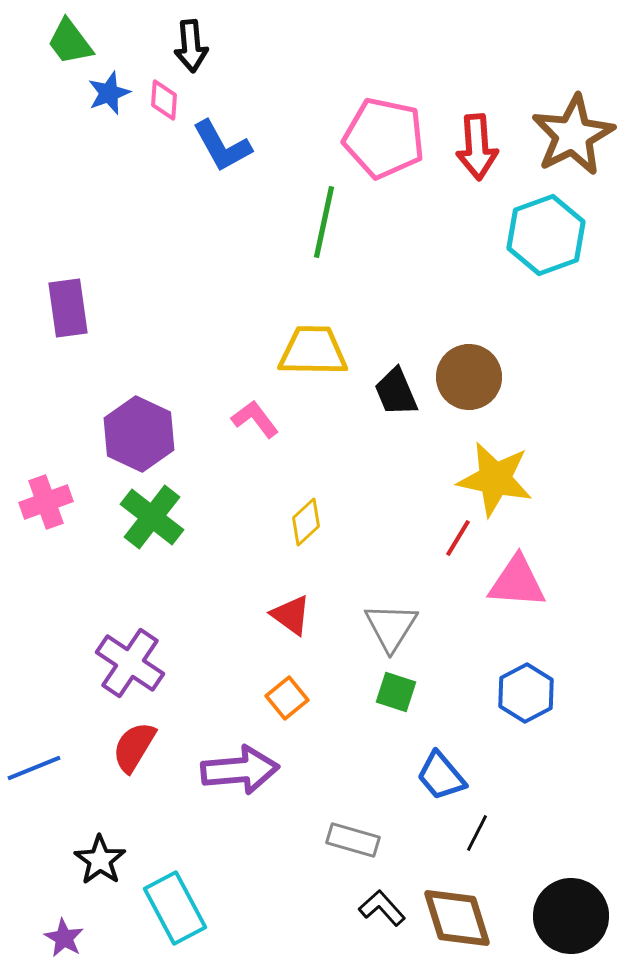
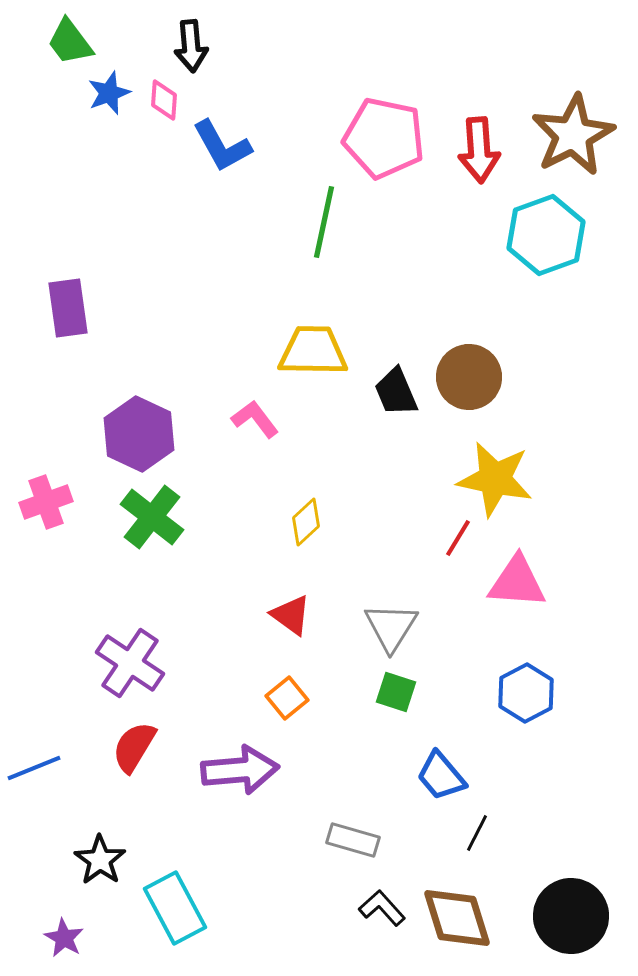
red arrow: moved 2 px right, 3 px down
